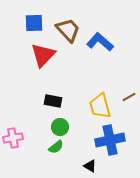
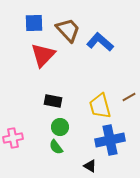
green semicircle: rotated 91 degrees clockwise
